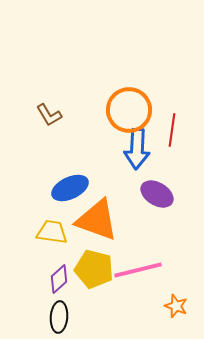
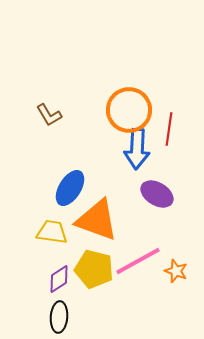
red line: moved 3 px left, 1 px up
blue ellipse: rotated 33 degrees counterclockwise
pink line: moved 9 px up; rotated 15 degrees counterclockwise
purple diamond: rotated 8 degrees clockwise
orange star: moved 35 px up
